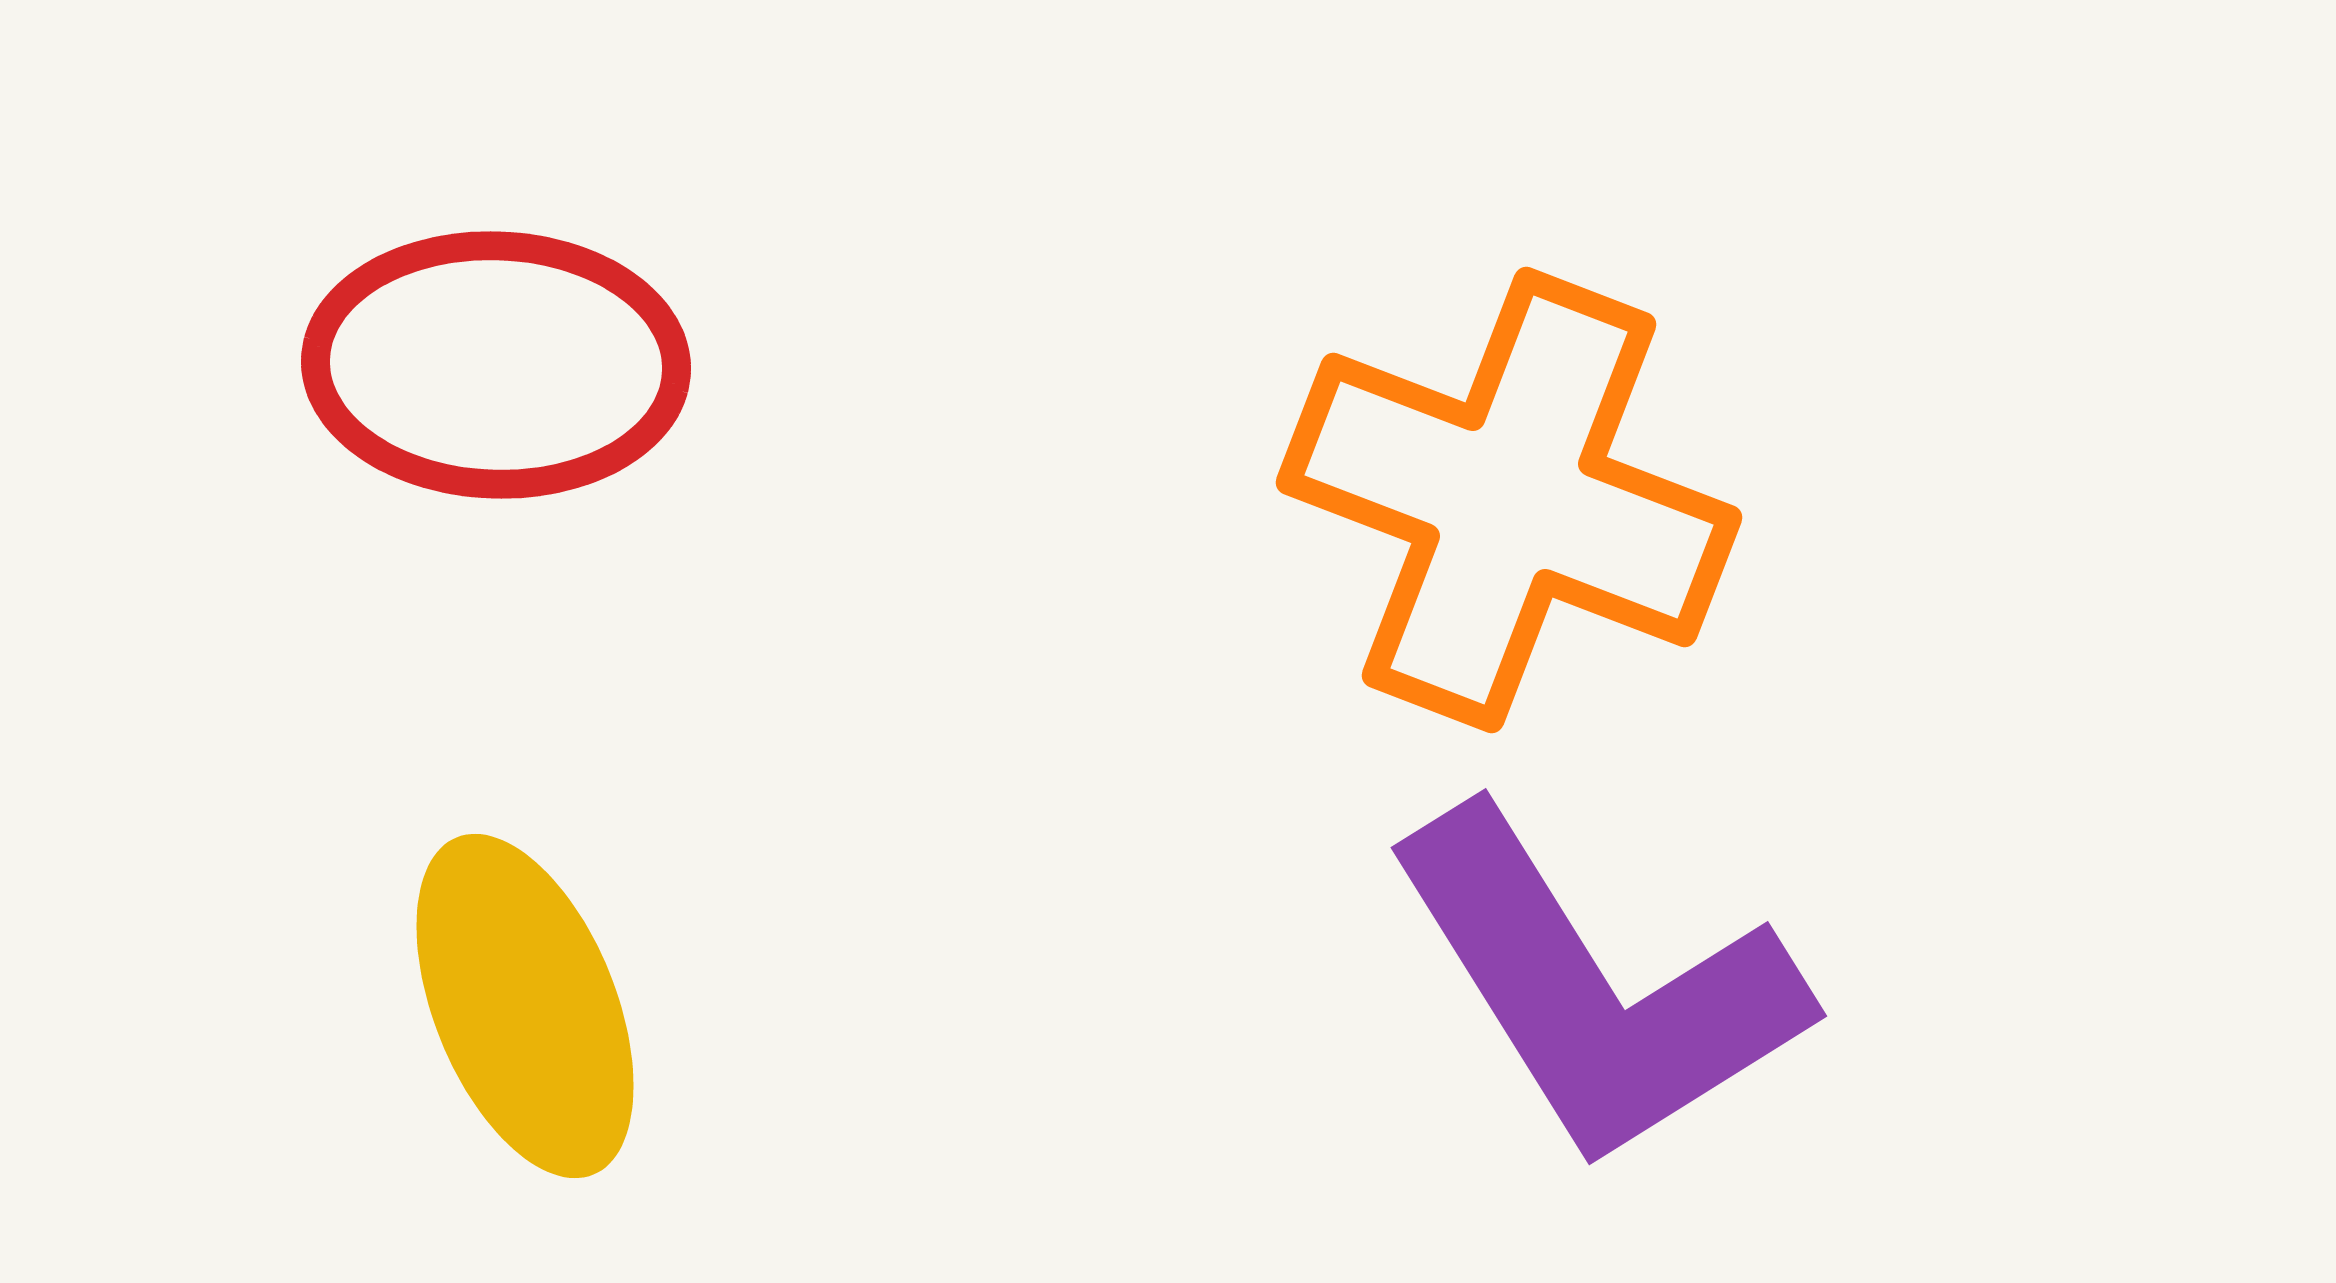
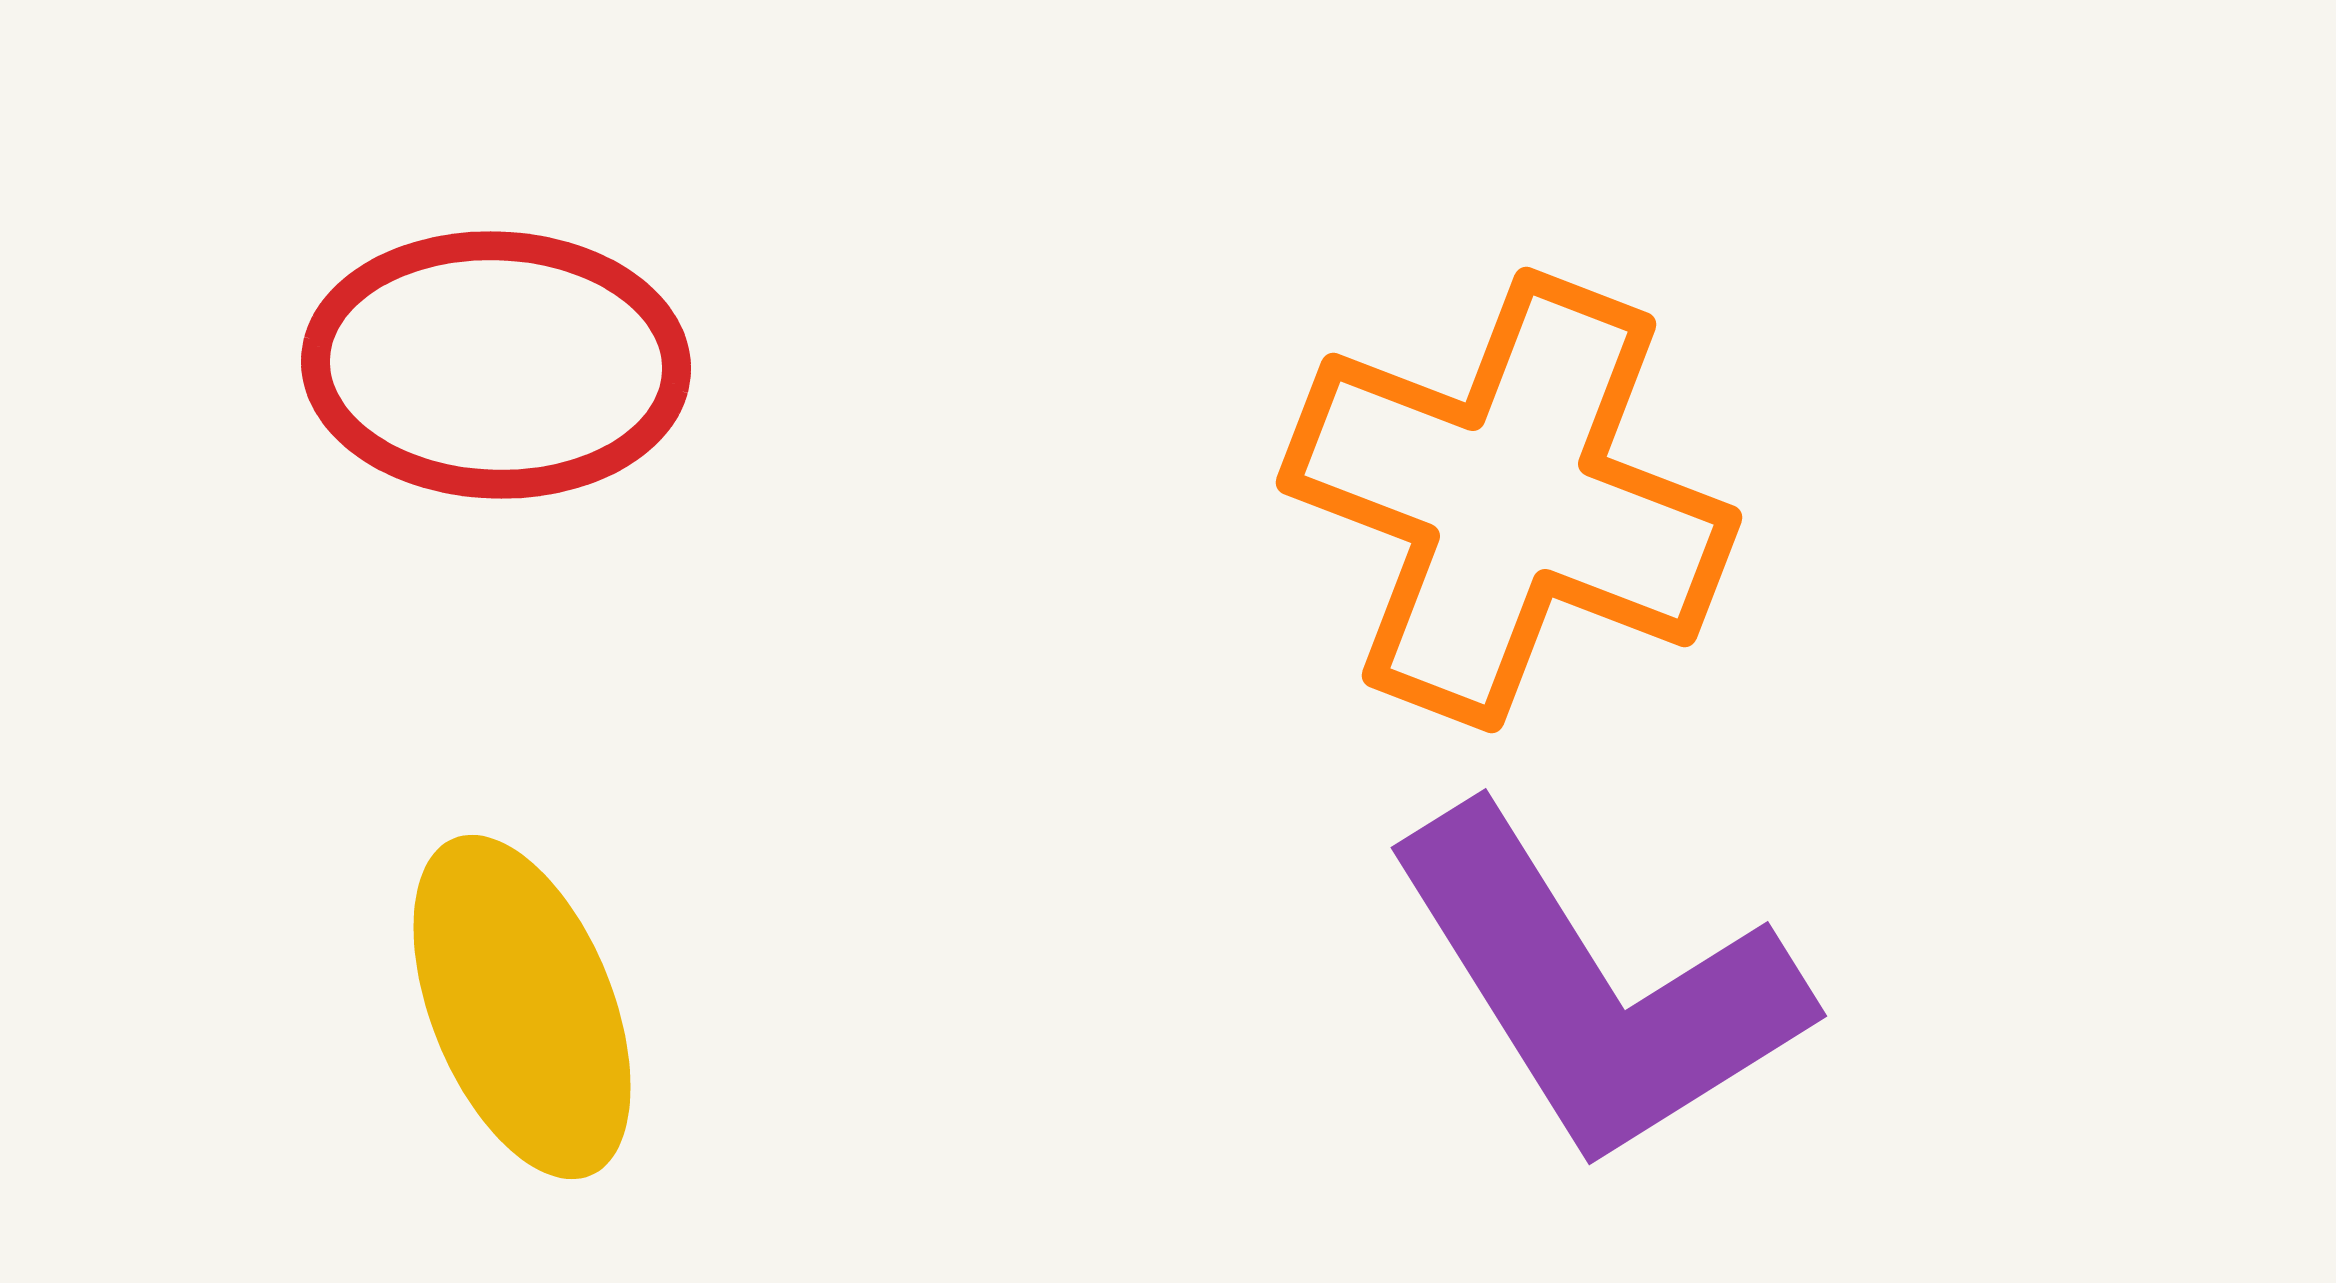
yellow ellipse: moved 3 px left, 1 px down
